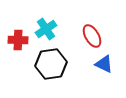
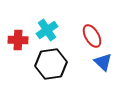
cyan cross: moved 1 px right, 1 px down
blue triangle: moved 1 px left, 2 px up; rotated 18 degrees clockwise
